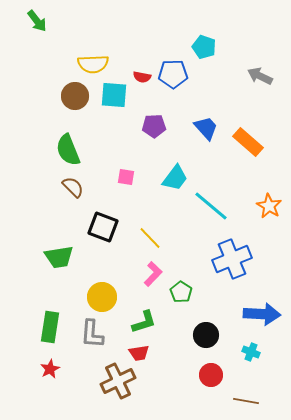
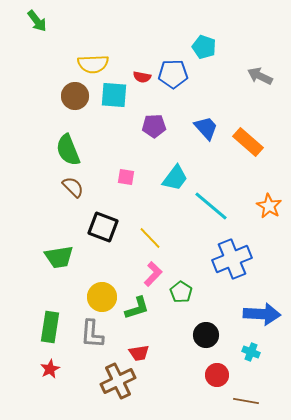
green L-shape: moved 7 px left, 14 px up
red circle: moved 6 px right
